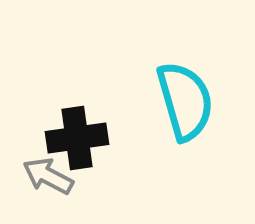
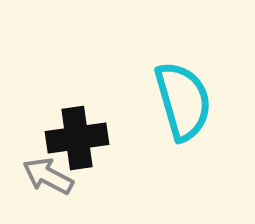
cyan semicircle: moved 2 px left
